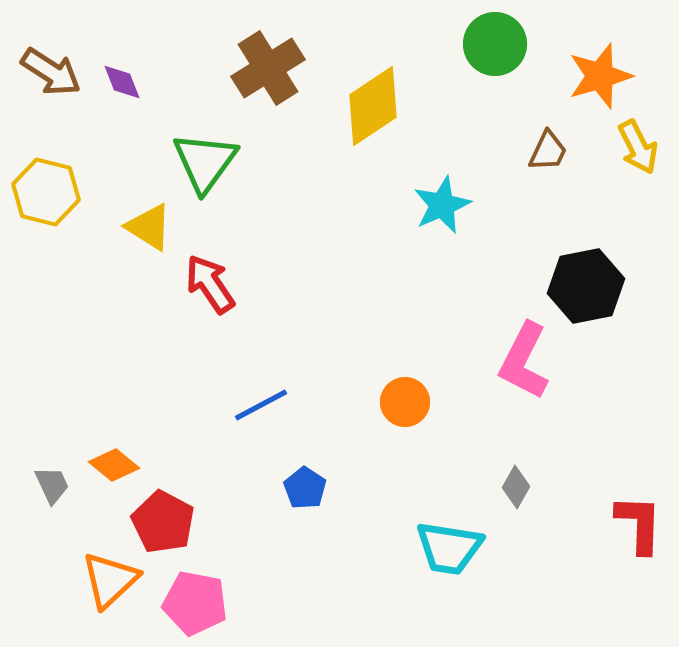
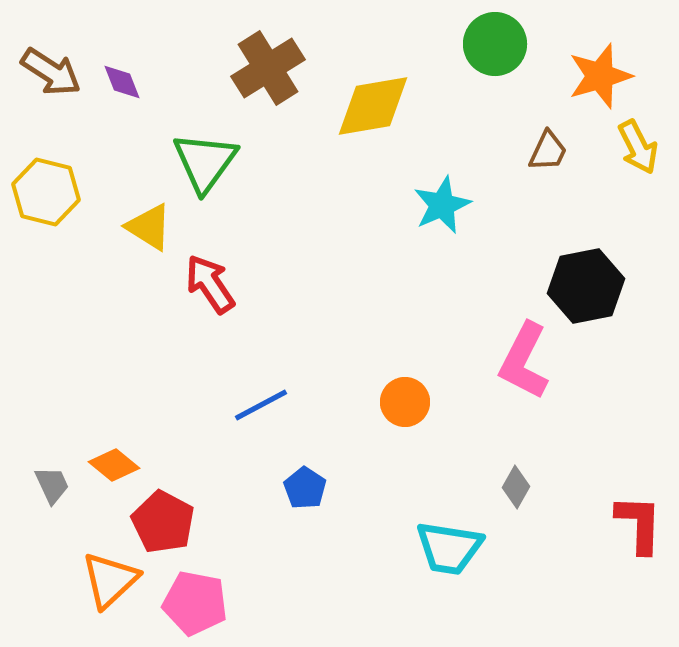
yellow diamond: rotated 24 degrees clockwise
